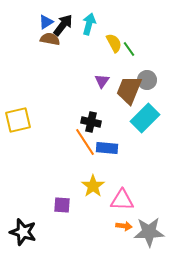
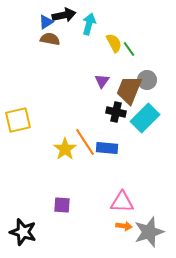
black arrow: moved 1 px right, 10 px up; rotated 40 degrees clockwise
black cross: moved 25 px right, 10 px up
yellow star: moved 28 px left, 37 px up
pink triangle: moved 2 px down
gray star: rotated 16 degrees counterclockwise
